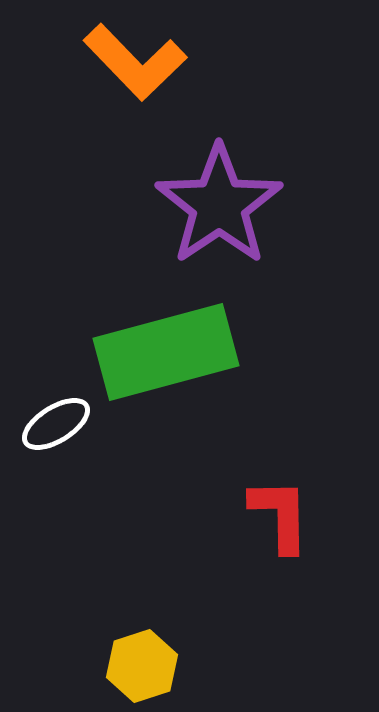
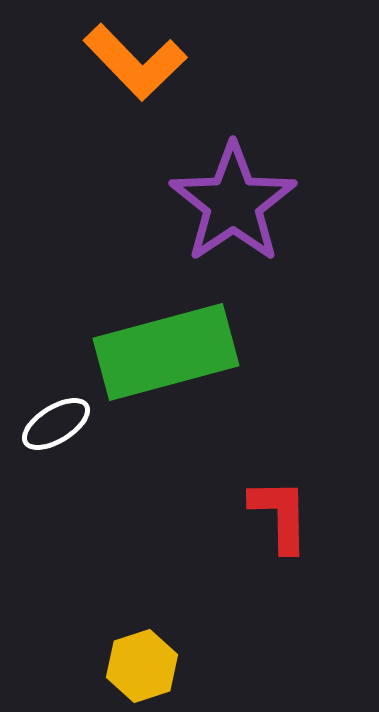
purple star: moved 14 px right, 2 px up
